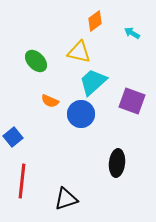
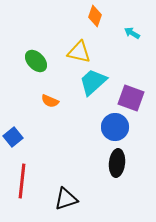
orange diamond: moved 5 px up; rotated 35 degrees counterclockwise
purple square: moved 1 px left, 3 px up
blue circle: moved 34 px right, 13 px down
